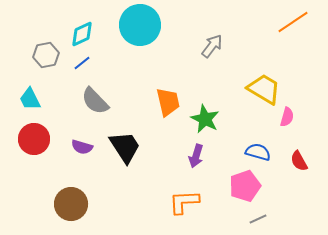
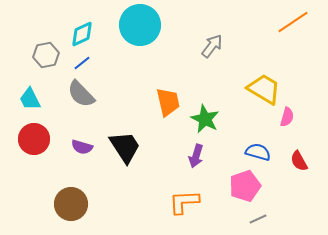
gray semicircle: moved 14 px left, 7 px up
